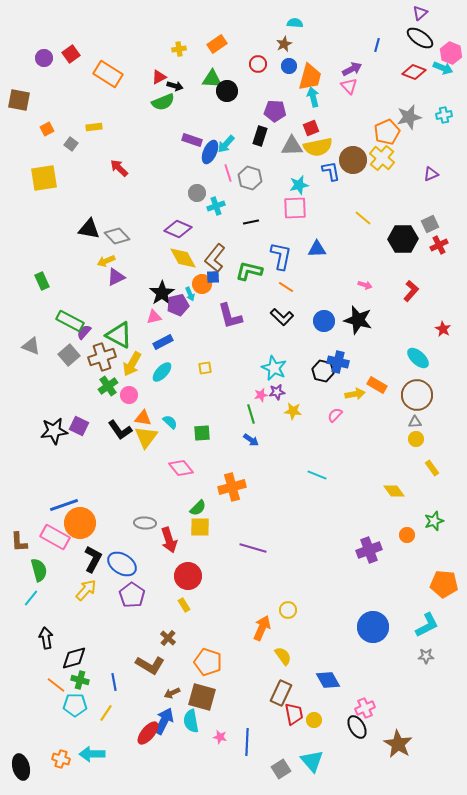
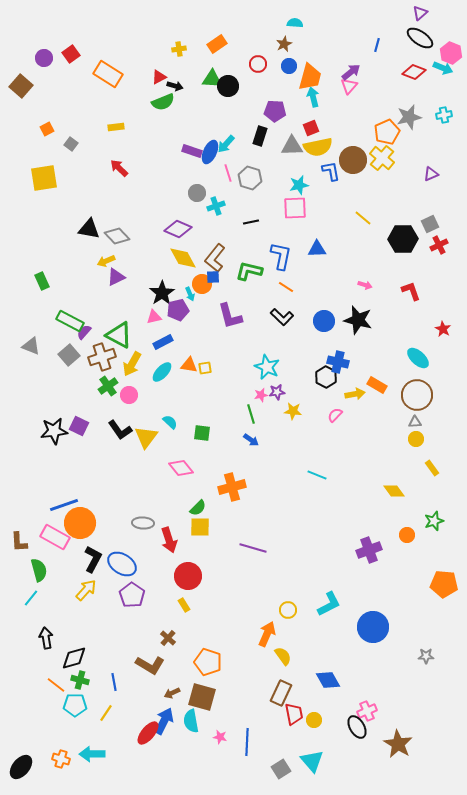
purple arrow at (352, 69): moved 1 px left, 3 px down; rotated 12 degrees counterclockwise
pink triangle at (349, 86): rotated 24 degrees clockwise
black circle at (227, 91): moved 1 px right, 5 px up
brown square at (19, 100): moved 2 px right, 14 px up; rotated 30 degrees clockwise
yellow rectangle at (94, 127): moved 22 px right
purple rectangle at (192, 140): moved 11 px down
red L-shape at (411, 291): rotated 60 degrees counterclockwise
purple pentagon at (178, 305): moved 5 px down
cyan star at (274, 368): moved 7 px left, 1 px up
black hexagon at (323, 371): moved 3 px right, 6 px down; rotated 15 degrees clockwise
orange triangle at (143, 418): moved 46 px right, 53 px up
green square at (202, 433): rotated 12 degrees clockwise
gray ellipse at (145, 523): moved 2 px left
cyan L-shape at (427, 625): moved 98 px left, 21 px up
orange arrow at (262, 628): moved 5 px right, 6 px down
pink cross at (365, 708): moved 2 px right, 3 px down
black ellipse at (21, 767): rotated 55 degrees clockwise
